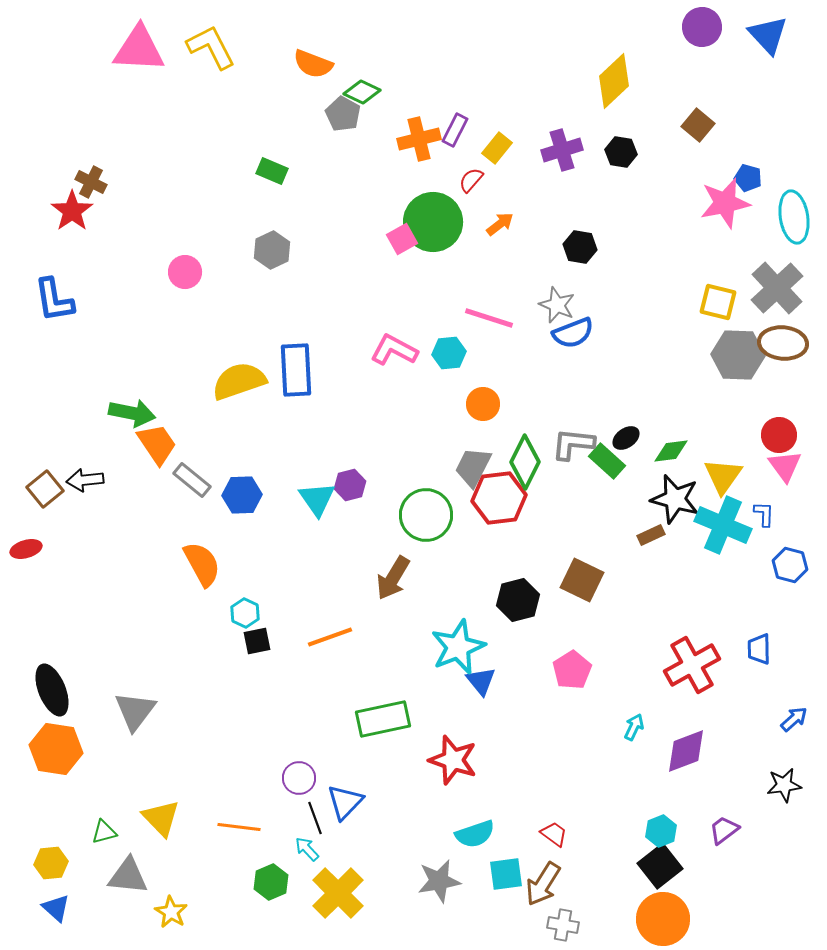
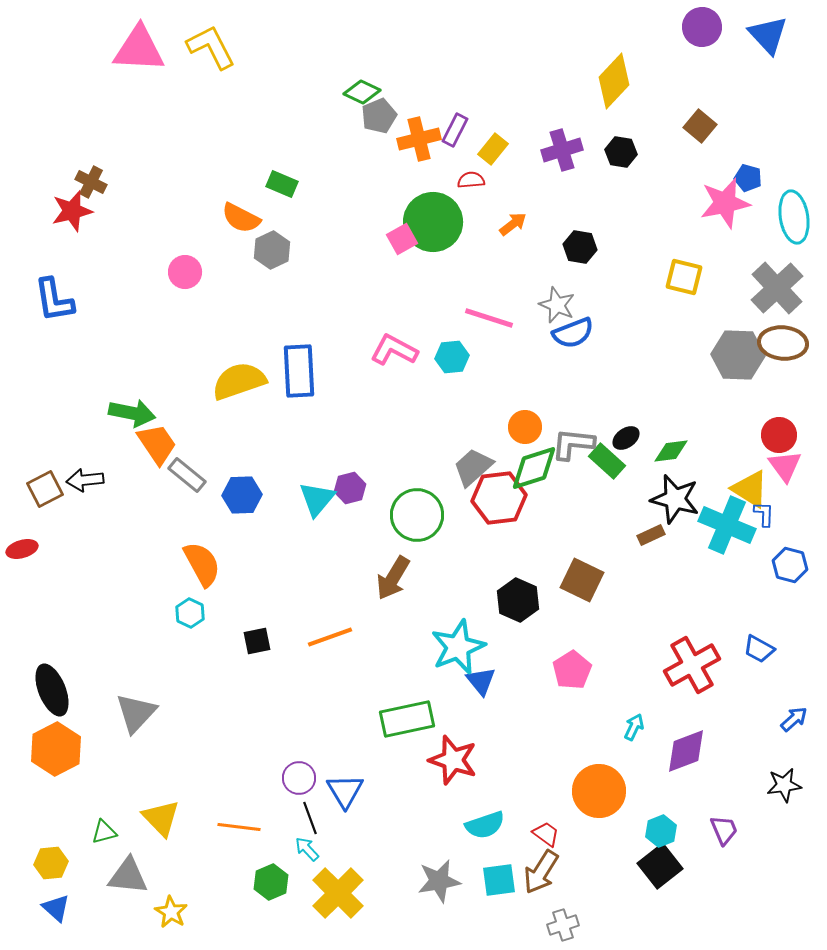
orange semicircle at (313, 64): moved 72 px left, 154 px down; rotated 6 degrees clockwise
yellow diamond at (614, 81): rotated 4 degrees counterclockwise
gray pentagon at (343, 114): moved 36 px right, 2 px down; rotated 20 degrees clockwise
brown square at (698, 125): moved 2 px right, 1 px down
yellow rectangle at (497, 148): moved 4 px left, 1 px down
green rectangle at (272, 171): moved 10 px right, 13 px down
red semicircle at (471, 180): rotated 44 degrees clockwise
red star at (72, 211): rotated 21 degrees clockwise
orange arrow at (500, 224): moved 13 px right
yellow square at (718, 302): moved 34 px left, 25 px up
cyan hexagon at (449, 353): moved 3 px right, 4 px down
blue rectangle at (296, 370): moved 3 px right, 1 px down
orange circle at (483, 404): moved 42 px right, 23 px down
green diamond at (525, 462): moved 9 px right, 6 px down; rotated 46 degrees clockwise
gray trapezoid at (473, 467): rotated 21 degrees clockwise
yellow triangle at (723, 476): moved 27 px right, 13 px down; rotated 33 degrees counterclockwise
gray rectangle at (192, 480): moved 5 px left, 5 px up
purple hexagon at (350, 485): moved 3 px down
brown square at (45, 489): rotated 12 degrees clockwise
cyan triangle at (317, 499): rotated 15 degrees clockwise
green circle at (426, 515): moved 9 px left
cyan cross at (723, 525): moved 4 px right
red ellipse at (26, 549): moved 4 px left
black hexagon at (518, 600): rotated 21 degrees counterclockwise
cyan hexagon at (245, 613): moved 55 px left
blue trapezoid at (759, 649): rotated 60 degrees counterclockwise
gray triangle at (135, 711): moved 1 px right, 2 px down; rotated 6 degrees clockwise
green rectangle at (383, 719): moved 24 px right
orange hexagon at (56, 749): rotated 24 degrees clockwise
blue triangle at (345, 802): moved 11 px up; rotated 15 degrees counterclockwise
black line at (315, 818): moved 5 px left
purple trapezoid at (724, 830): rotated 104 degrees clockwise
cyan semicircle at (475, 834): moved 10 px right, 9 px up
red trapezoid at (554, 834): moved 8 px left
cyan square at (506, 874): moved 7 px left, 6 px down
brown arrow at (543, 884): moved 2 px left, 12 px up
orange circle at (663, 919): moved 64 px left, 128 px up
gray cross at (563, 925): rotated 28 degrees counterclockwise
